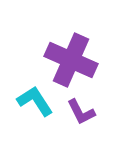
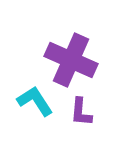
purple L-shape: rotated 32 degrees clockwise
